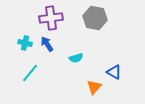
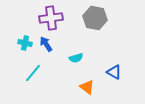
blue arrow: moved 1 px left
cyan line: moved 3 px right
orange triangle: moved 7 px left; rotated 35 degrees counterclockwise
